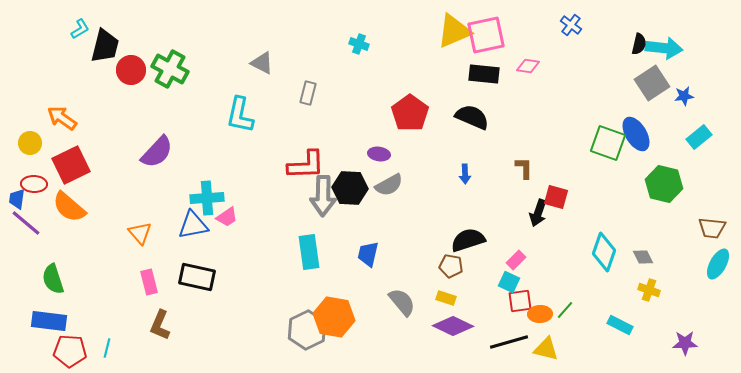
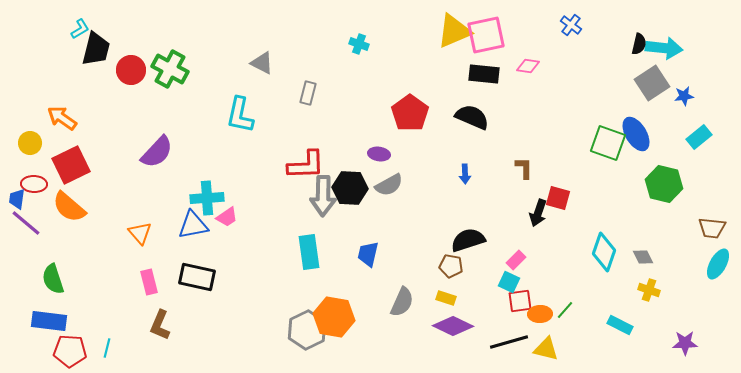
black trapezoid at (105, 46): moved 9 px left, 3 px down
red square at (556, 197): moved 2 px right, 1 px down
gray semicircle at (402, 302): rotated 64 degrees clockwise
